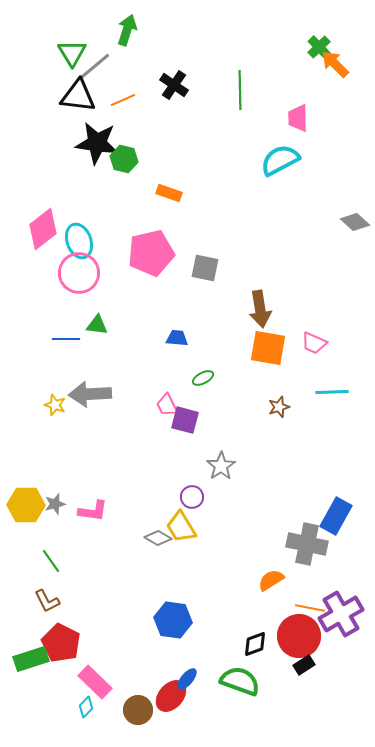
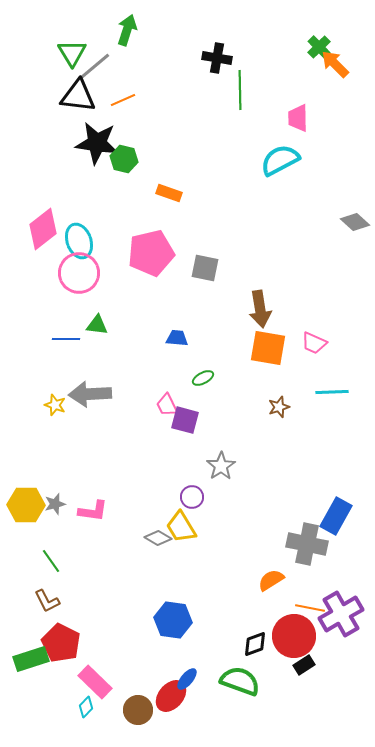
black cross at (174, 85): moved 43 px right, 27 px up; rotated 24 degrees counterclockwise
red circle at (299, 636): moved 5 px left
